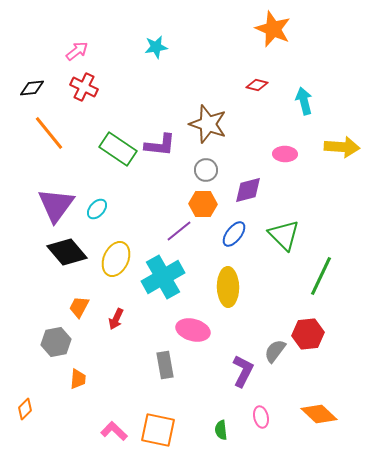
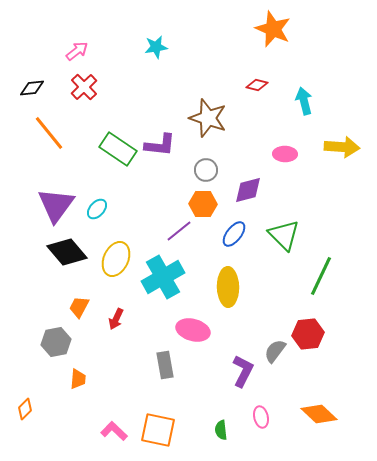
red cross at (84, 87): rotated 20 degrees clockwise
brown star at (208, 124): moved 6 px up
